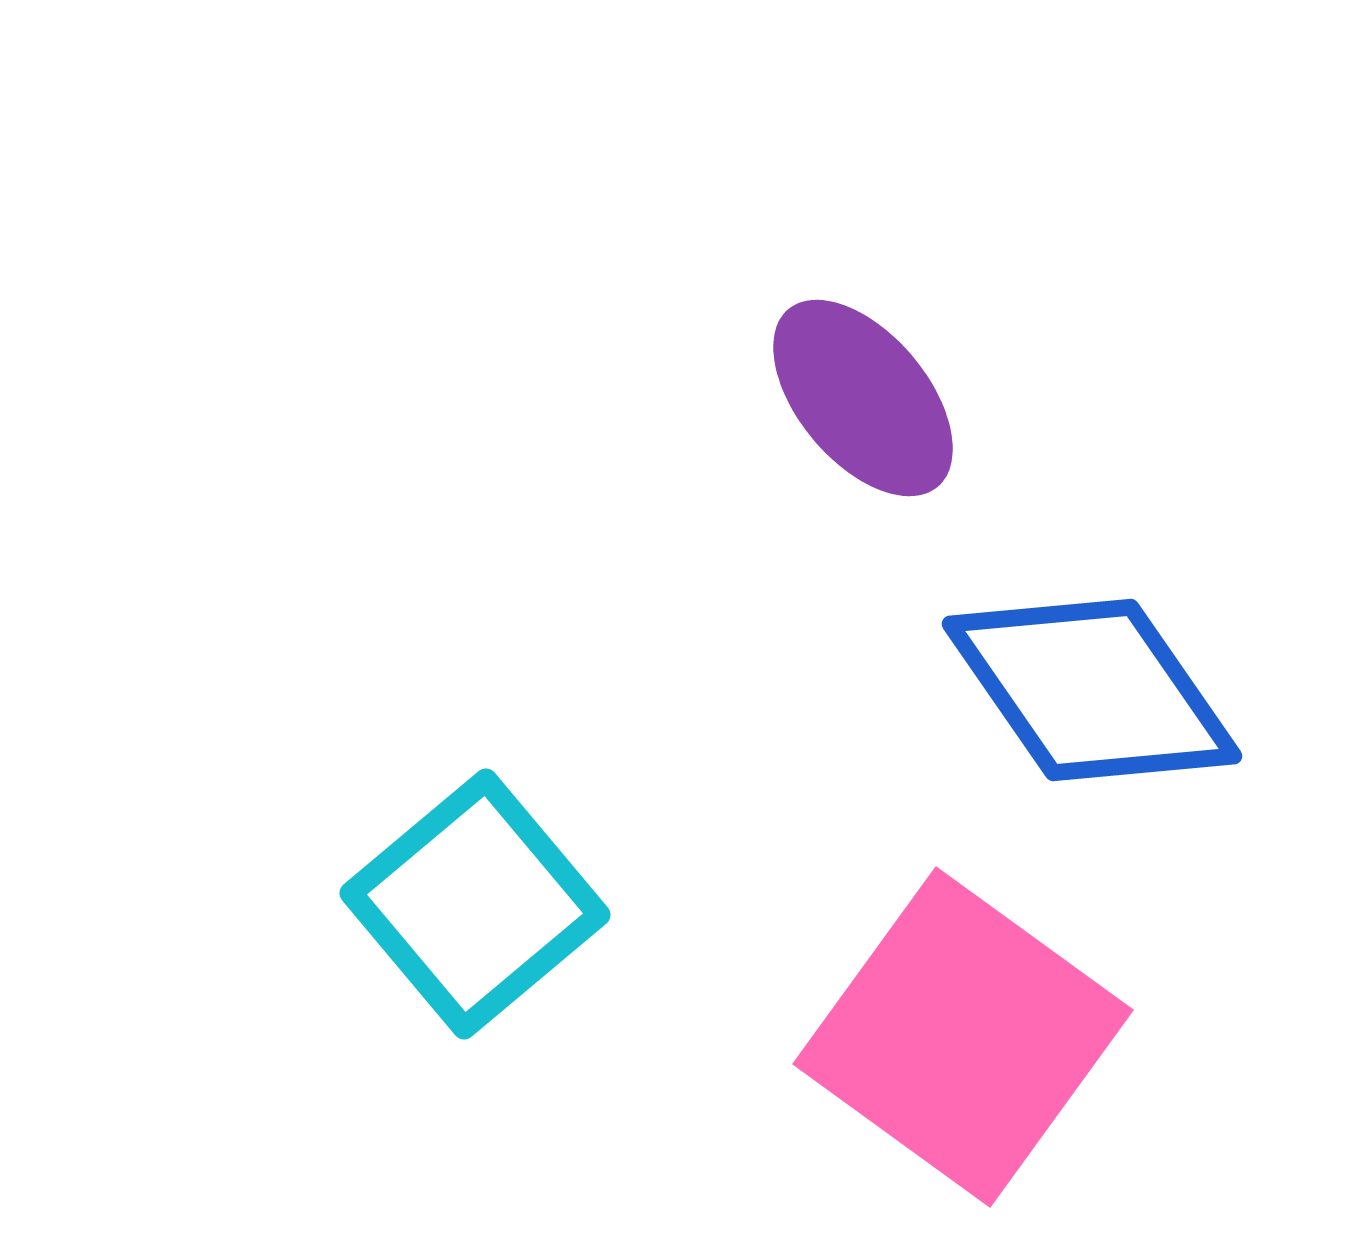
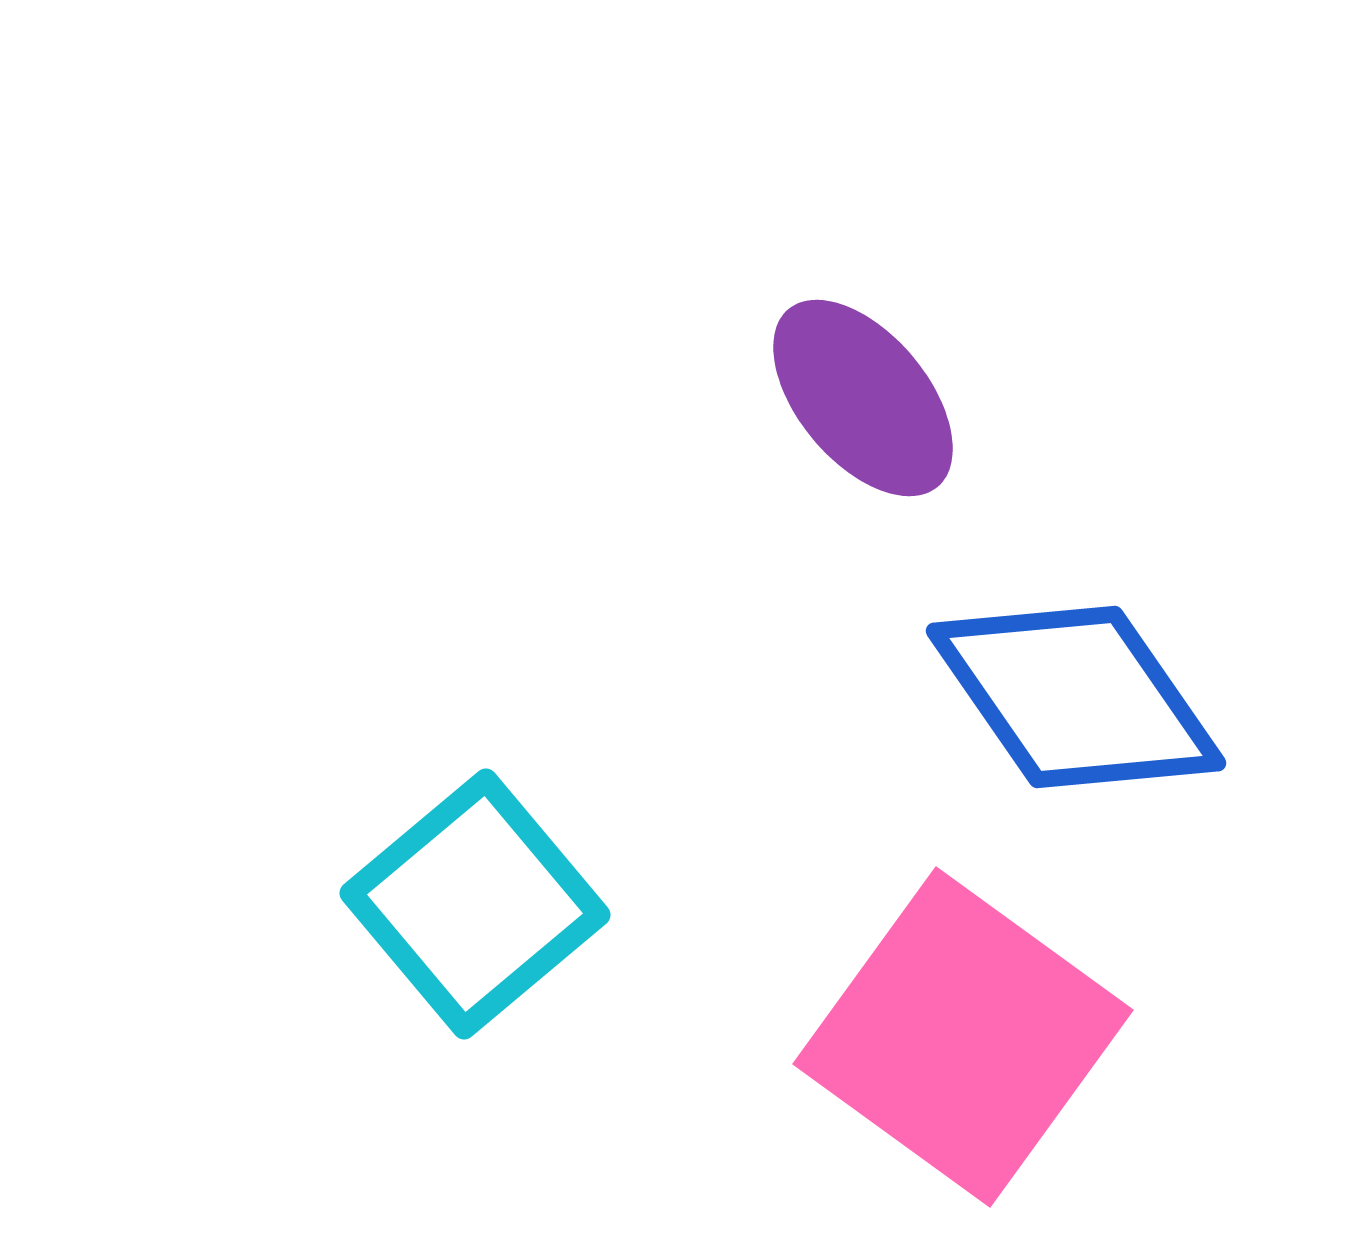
blue diamond: moved 16 px left, 7 px down
